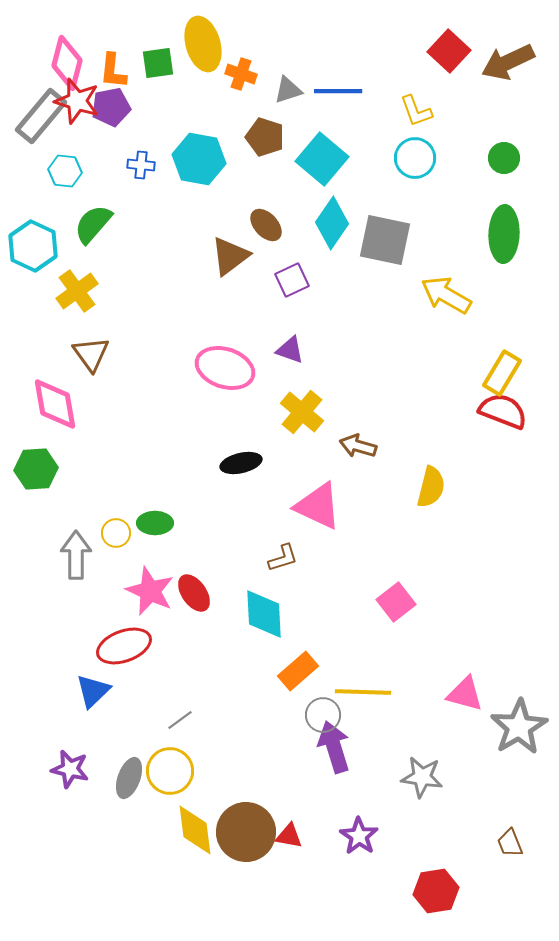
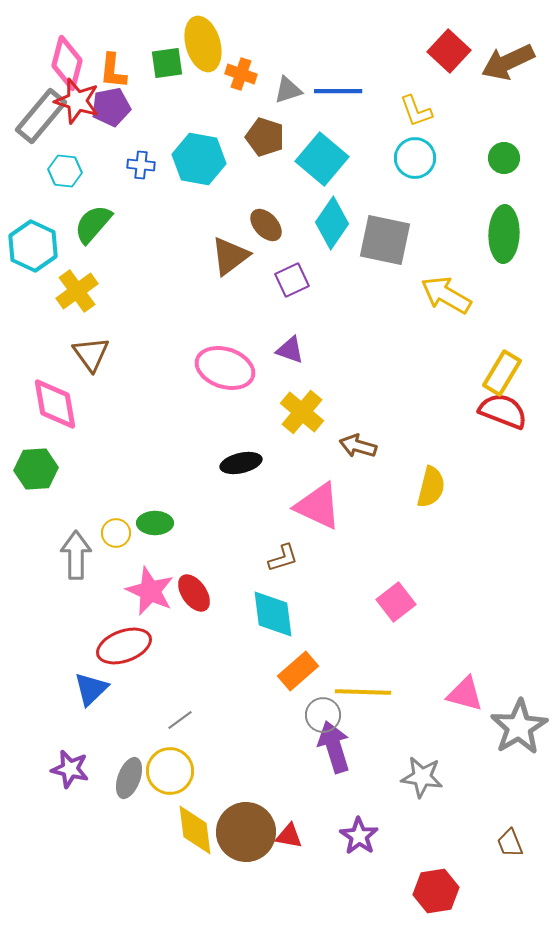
green square at (158, 63): moved 9 px right
cyan diamond at (264, 614): moved 9 px right; rotated 4 degrees counterclockwise
blue triangle at (93, 691): moved 2 px left, 2 px up
